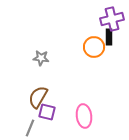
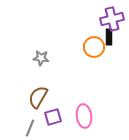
purple square: moved 6 px right, 5 px down; rotated 30 degrees counterclockwise
